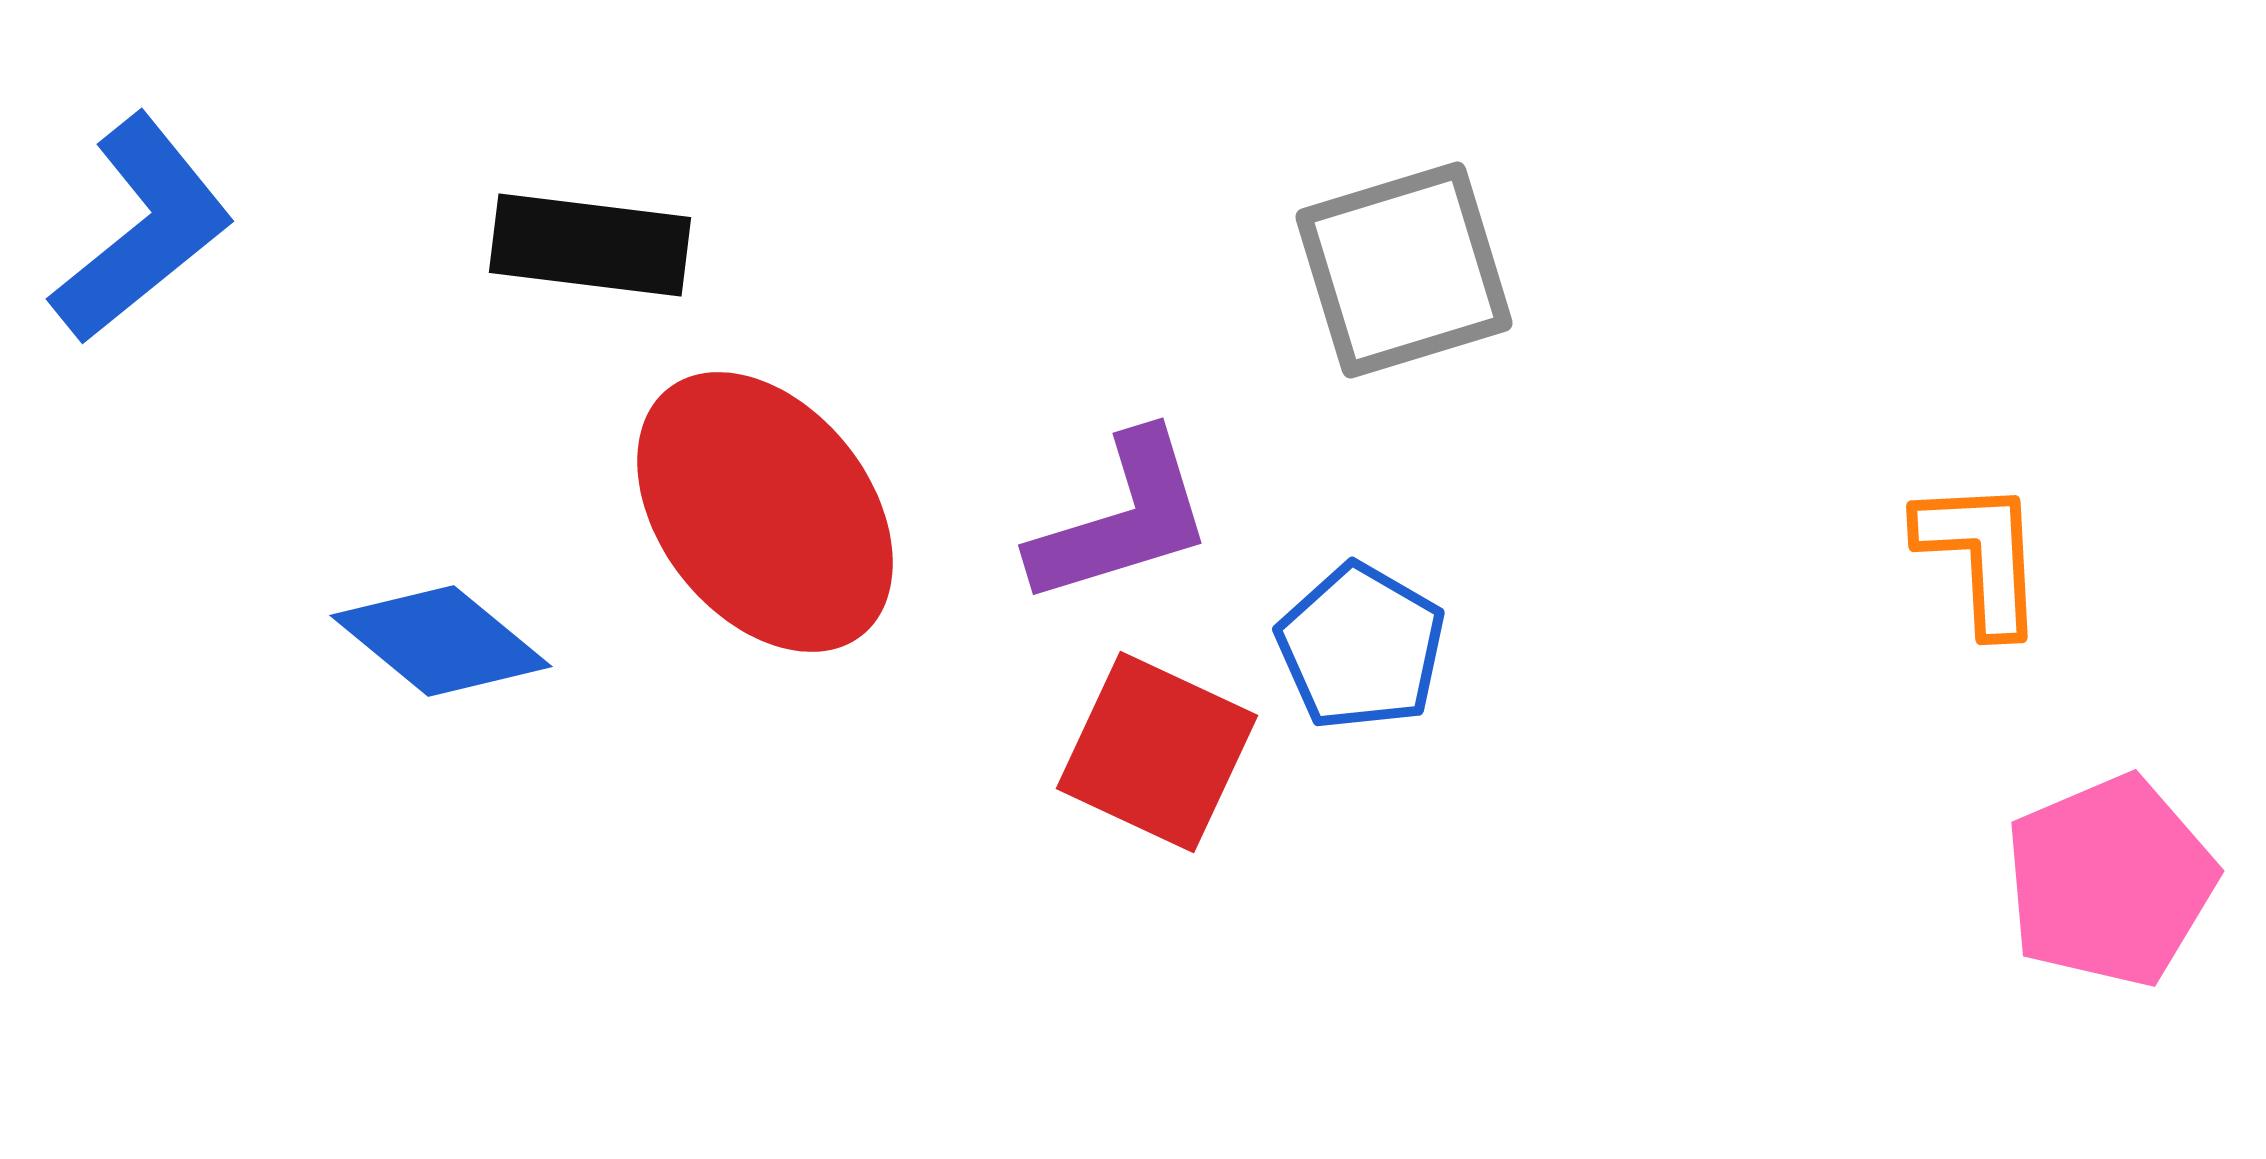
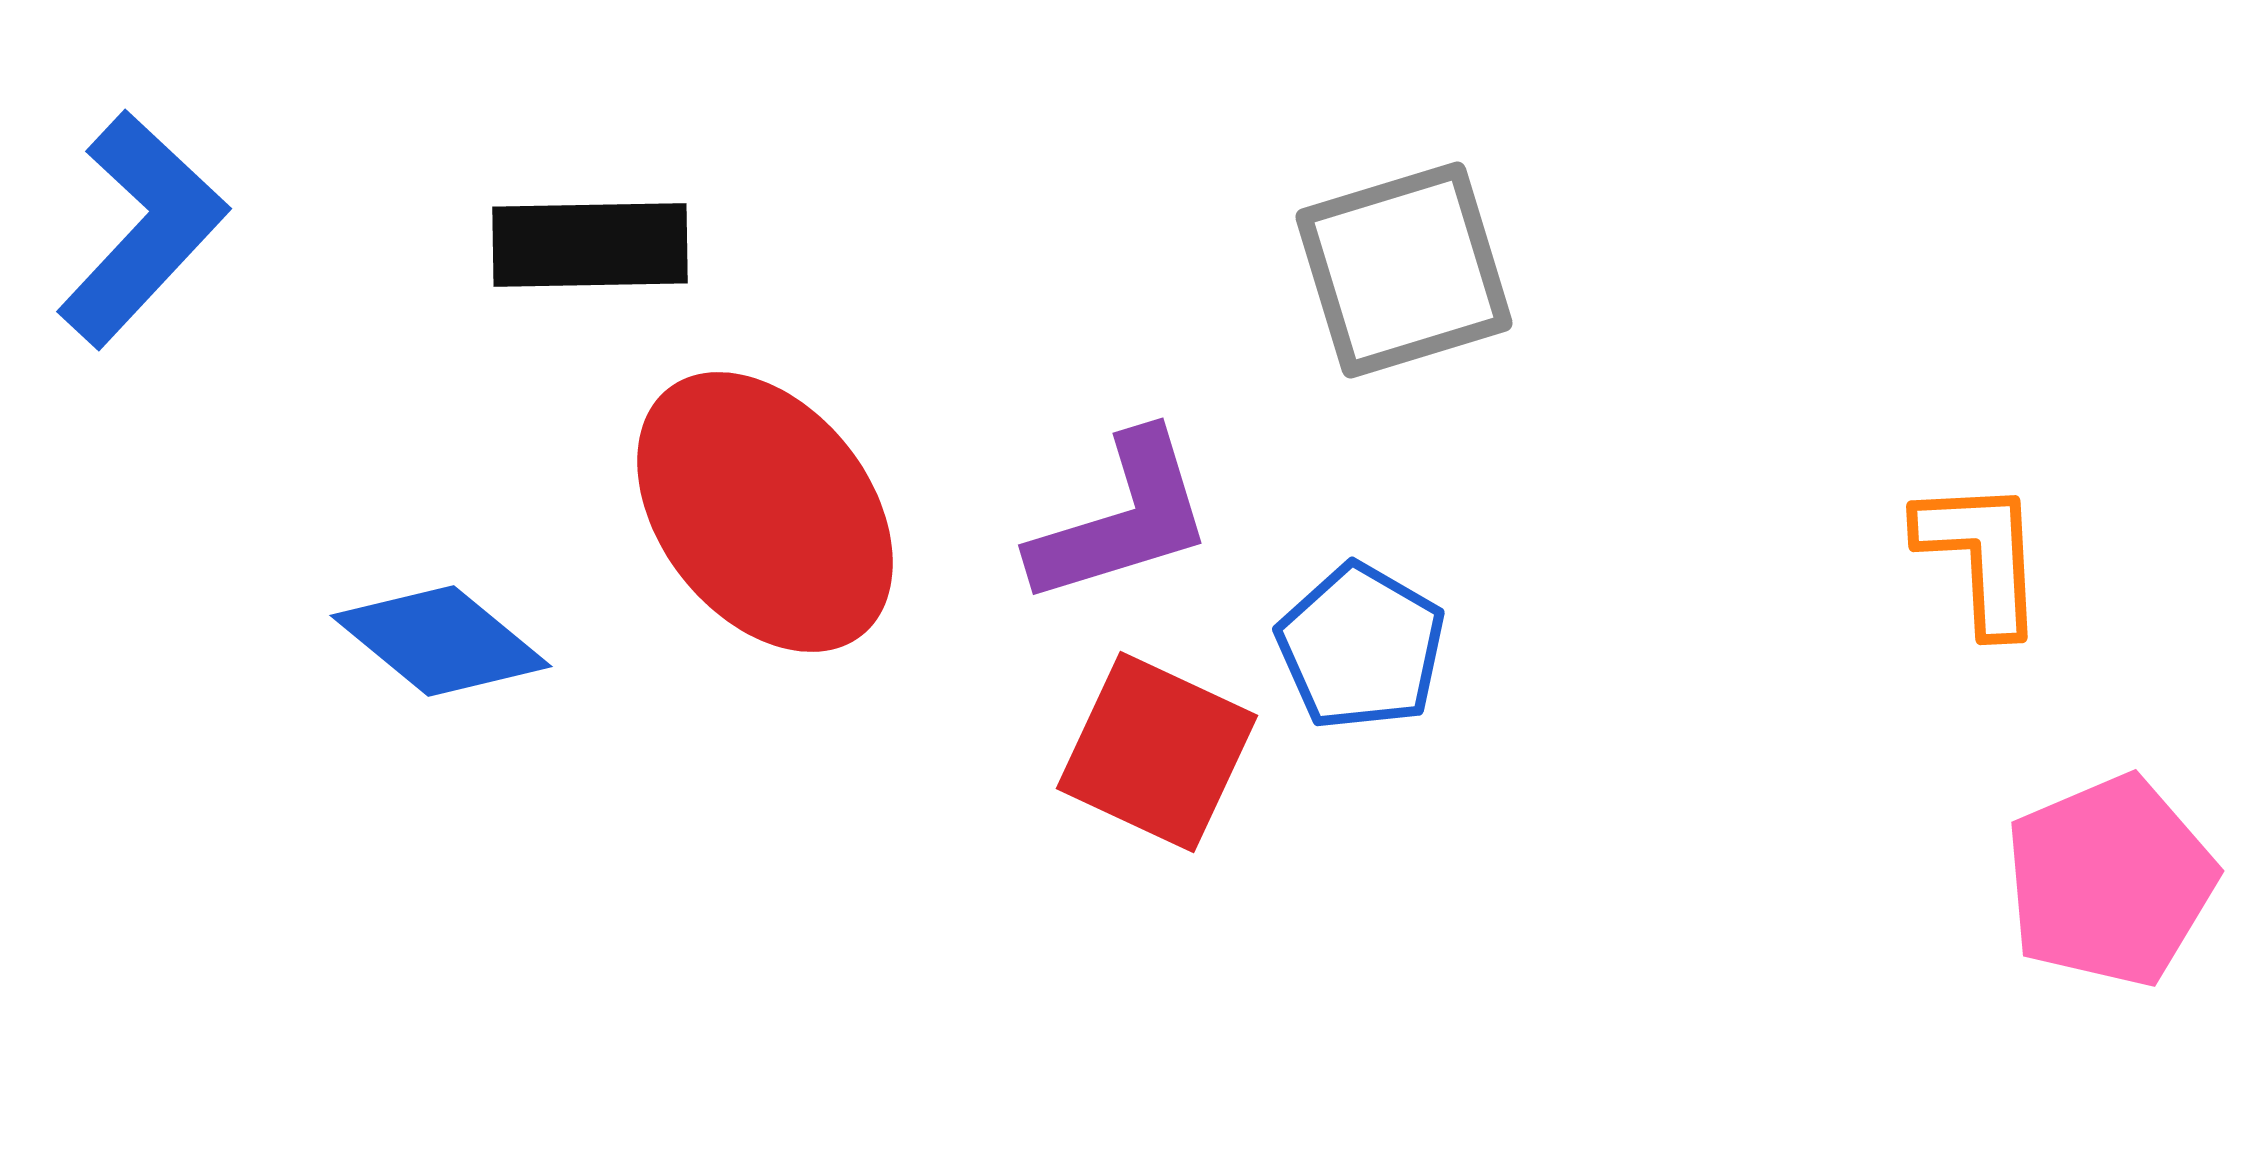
blue L-shape: rotated 8 degrees counterclockwise
black rectangle: rotated 8 degrees counterclockwise
